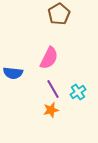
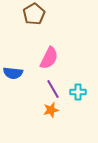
brown pentagon: moved 25 px left
cyan cross: rotated 35 degrees clockwise
